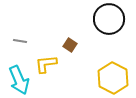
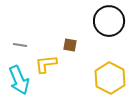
black circle: moved 2 px down
gray line: moved 4 px down
brown square: rotated 24 degrees counterclockwise
yellow hexagon: moved 3 px left
